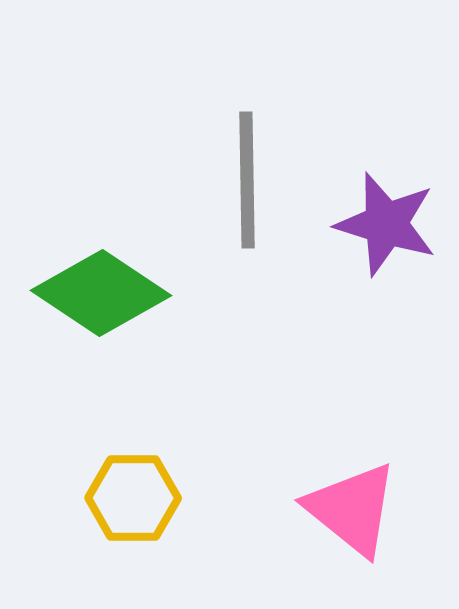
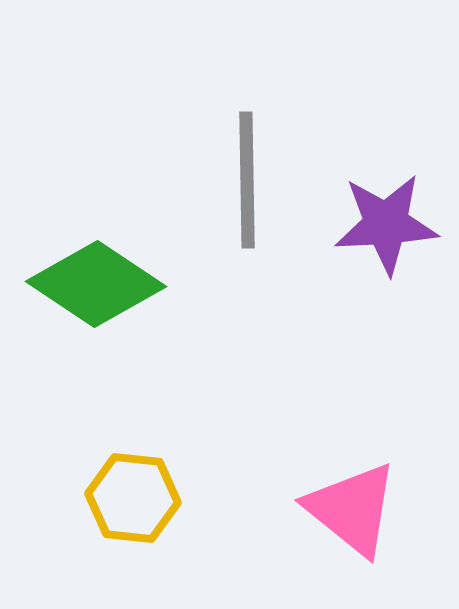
purple star: rotated 20 degrees counterclockwise
green diamond: moved 5 px left, 9 px up
yellow hexagon: rotated 6 degrees clockwise
